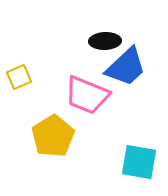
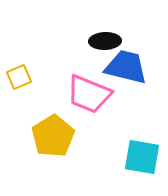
blue trapezoid: rotated 123 degrees counterclockwise
pink trapezoid: moved 2 px right, 1 px up
cyan square: moved 3 px right, 5 px up
